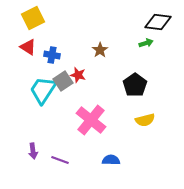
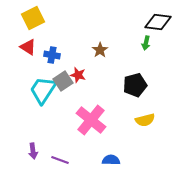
green arrow: rotated 120 degrees clockwise
black pentagon: rotated 20 degrees clockwise
